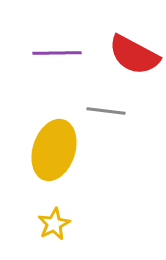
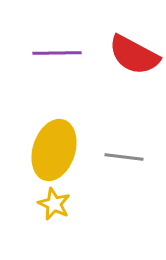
gray line: moved 18 px right, 46 px down
yellow star: moved 20 px up; rotated 20 degrees counterclockwise
